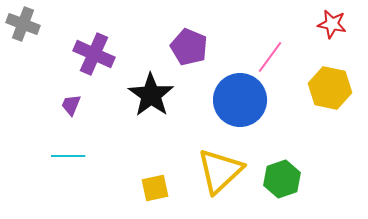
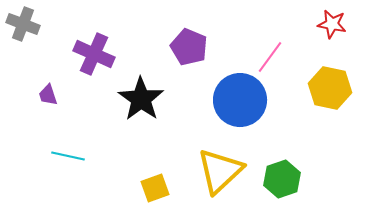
black star: moved 10 px left, 4 px down
purple trapezoid: moved 23 px left, 10 px up; rotated 40 degrees counterclockwise
cyan line: rotated 12 degrees clockwise
yellow square: rotated 8 degrees counterclockwise
